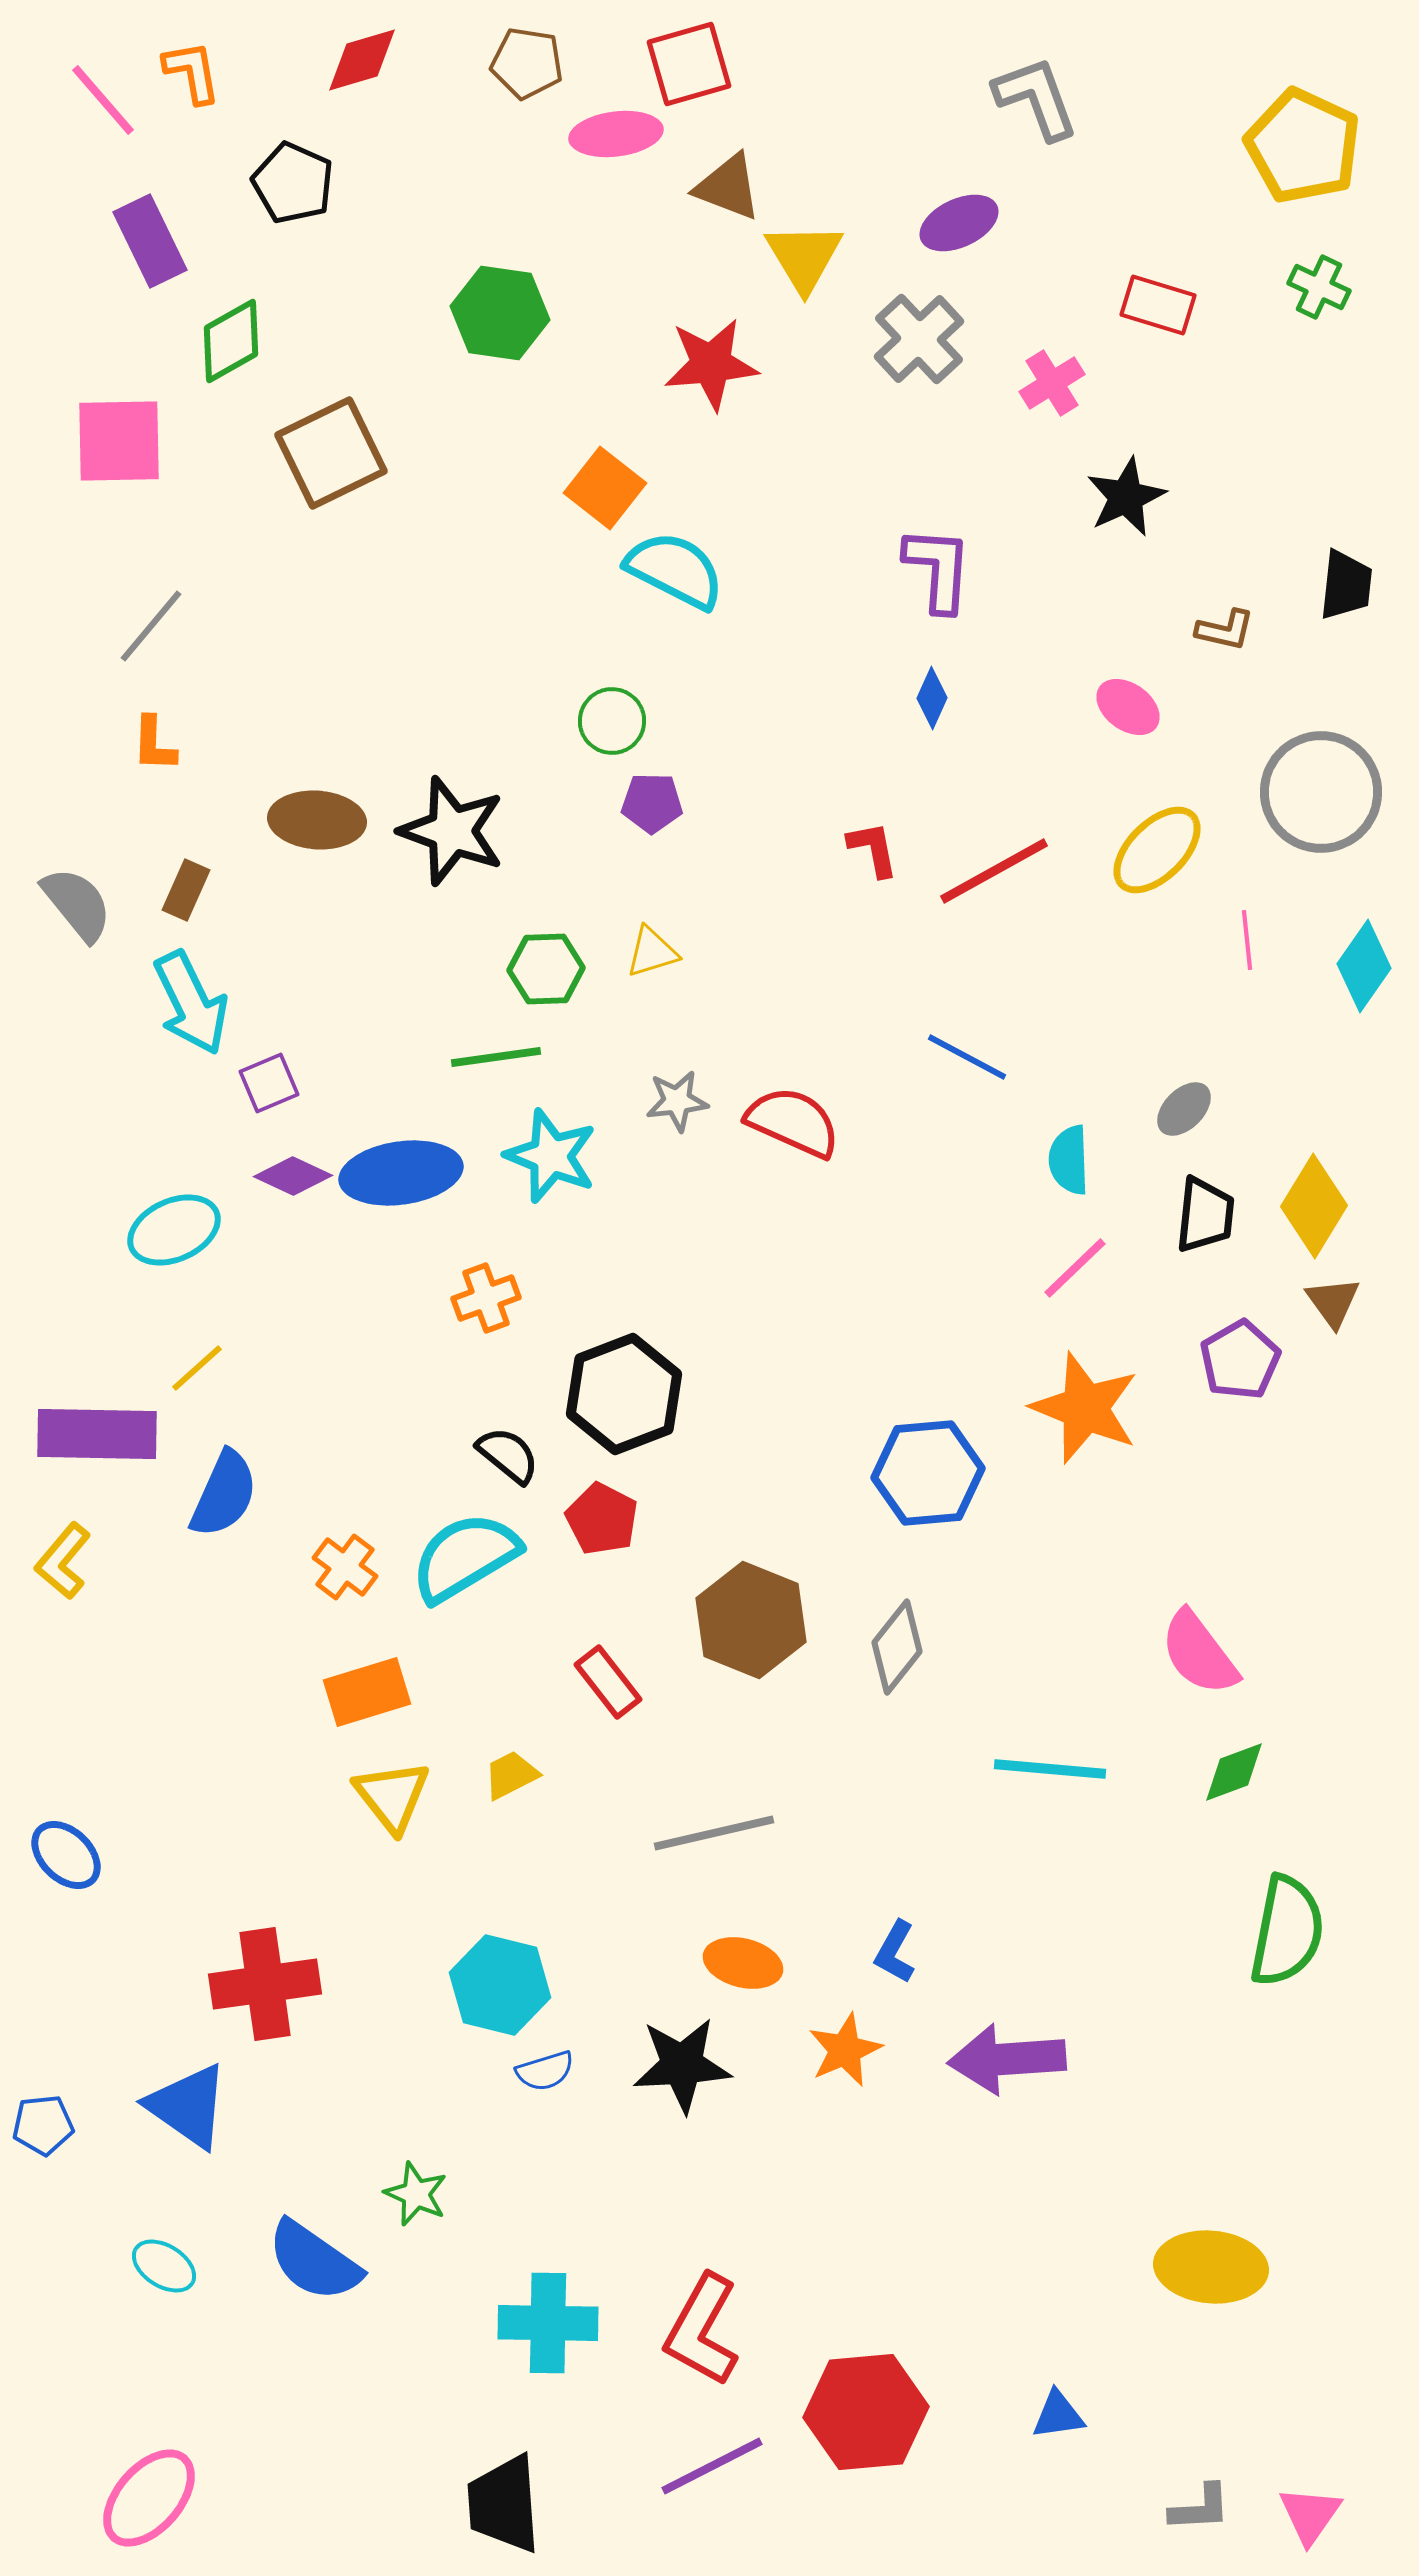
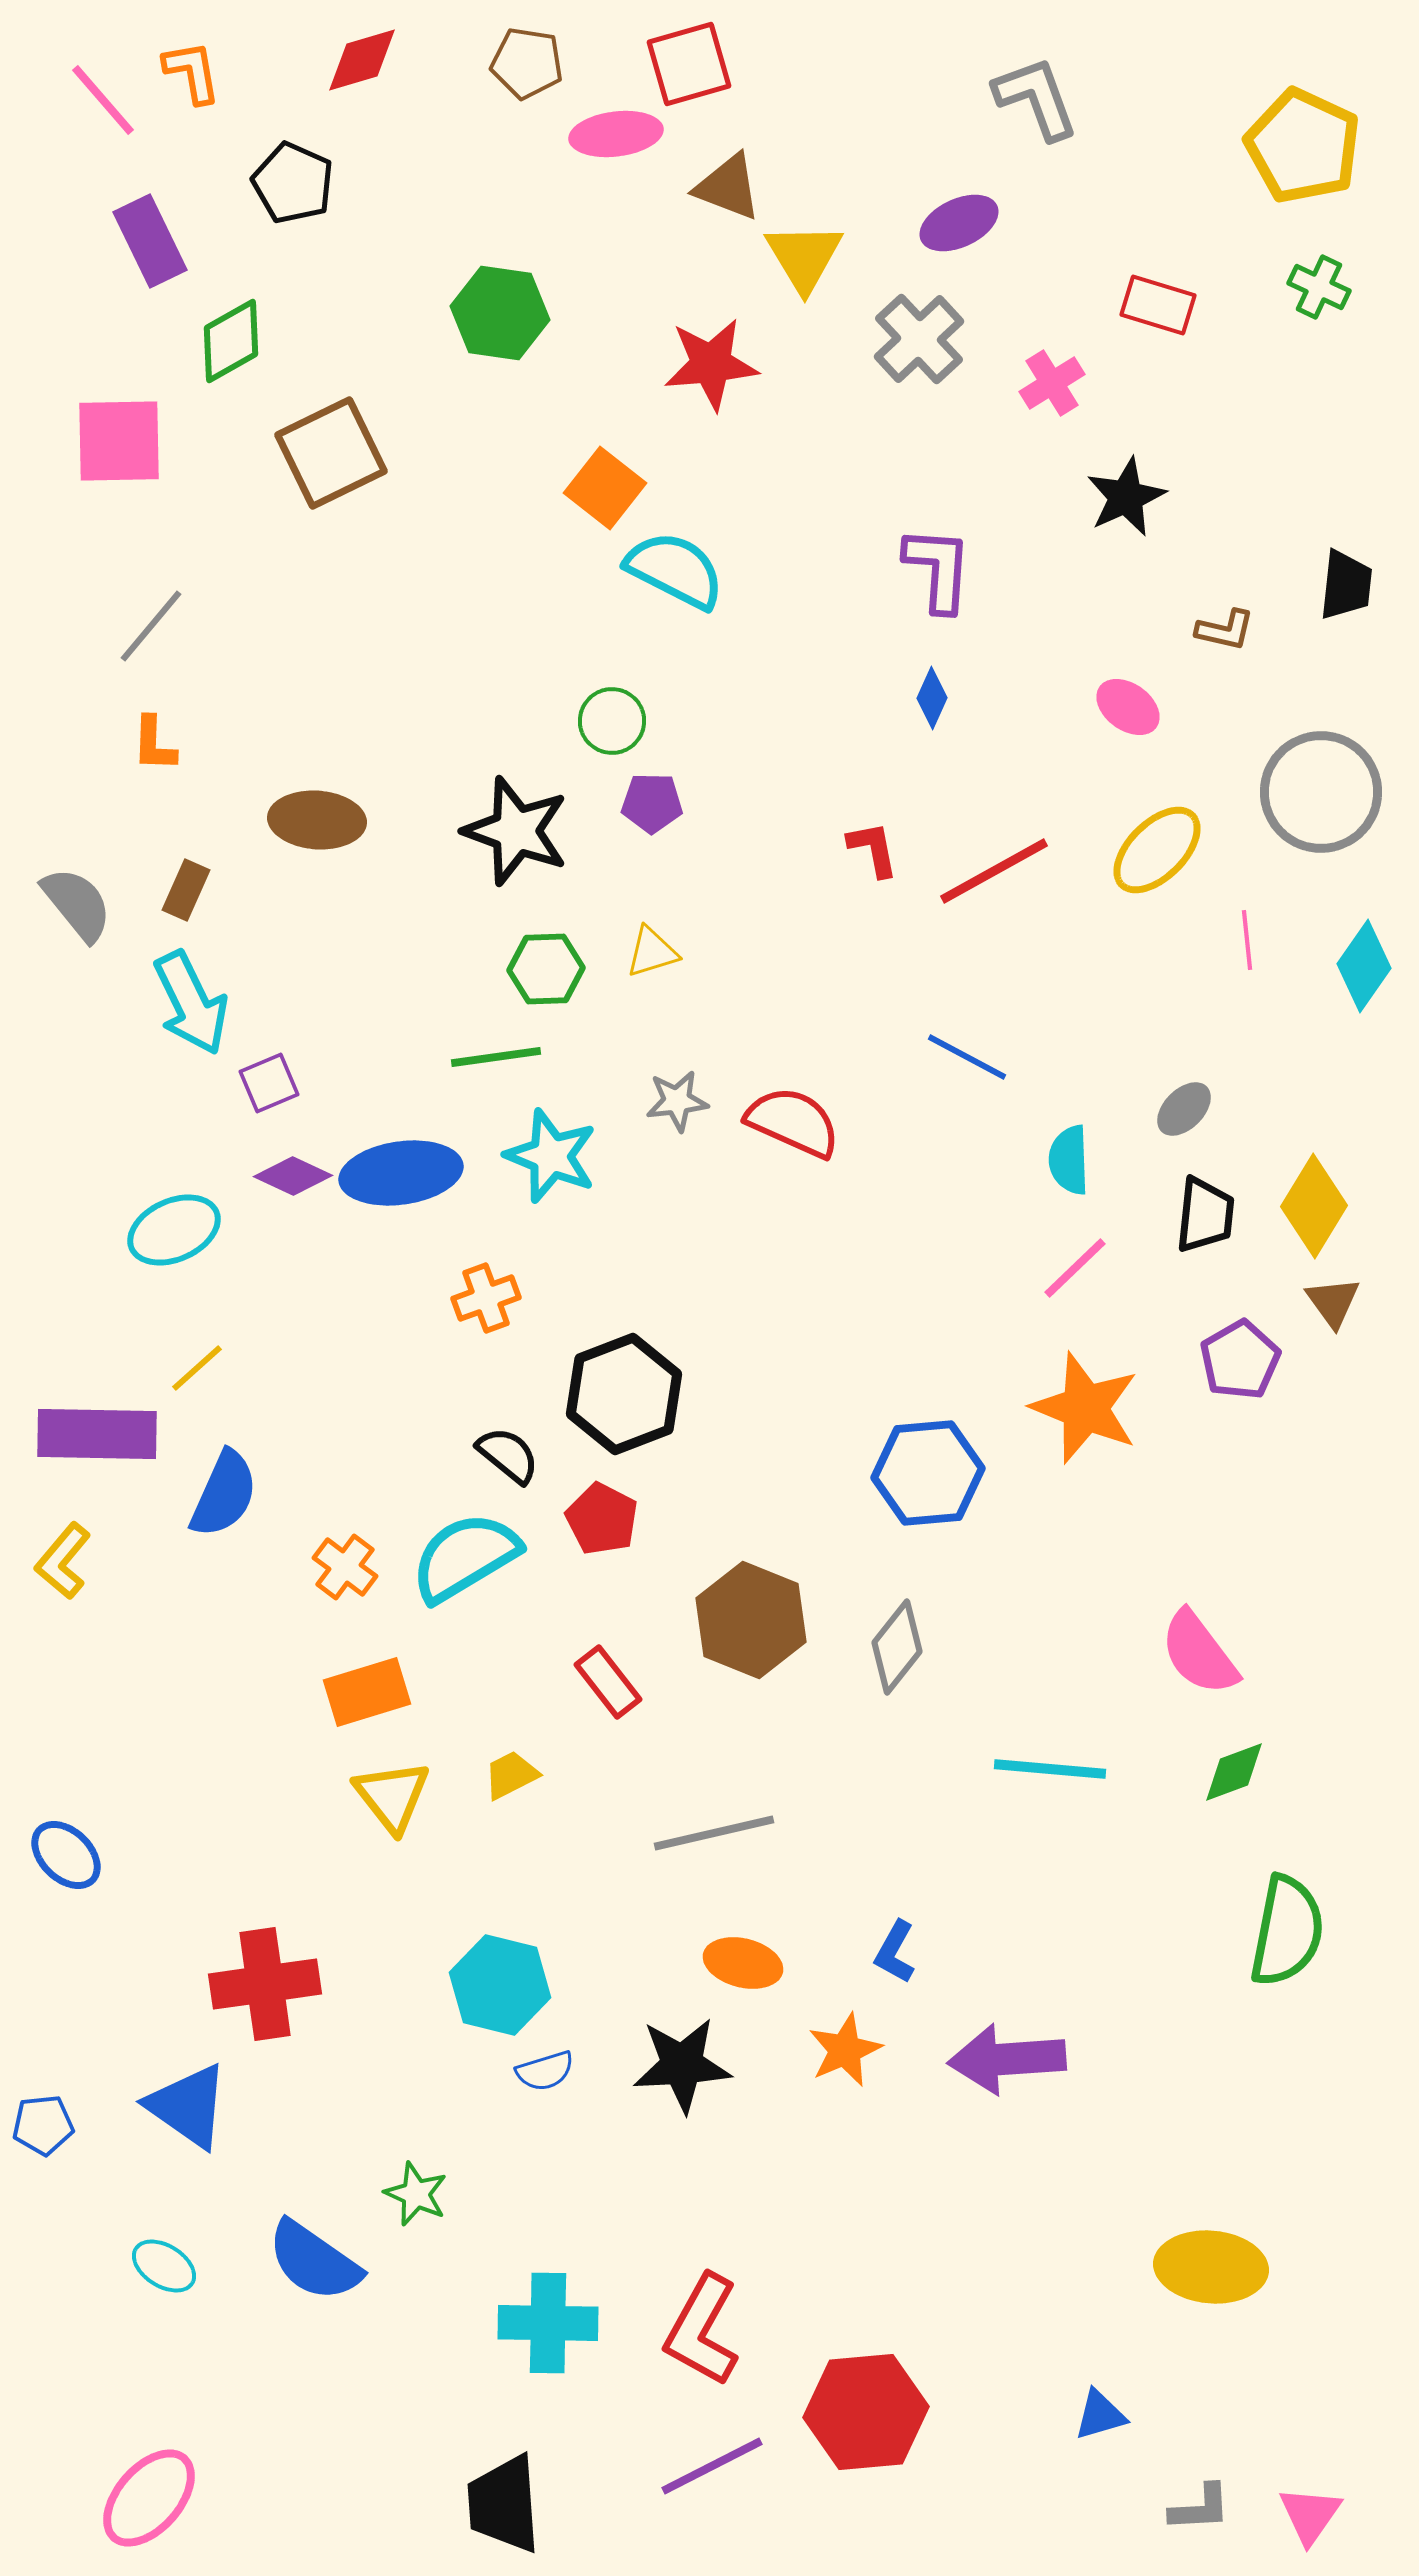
black star at (452, 831): moved 64 px right
blue triangle at (1058, 2415): moved 42 px right; rotated 8 degrees counterclockwise
